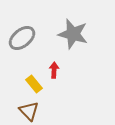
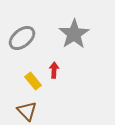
gray star: moved 1 px right; rotated 24 degrees clockwise
yellow rectangle: moved 1 px left, 3 px up
brown triangle: moved 2 px left
